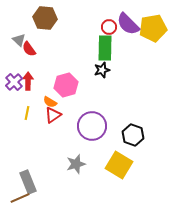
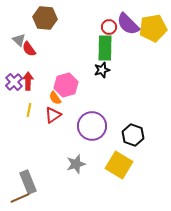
orange semicircle: moved 5 px right, 4 px up; rotated 24 degrees clockwise
yellow line: moved 2 px right, 3 px up
